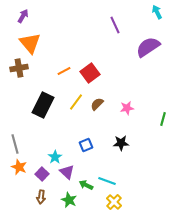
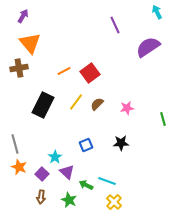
green line: rotated 32 degrees counterclockwise
